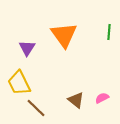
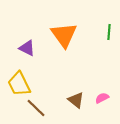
purple triangle: rotated 36 degrees counterclockwise
yellow trapezoid: moved 1 px down
